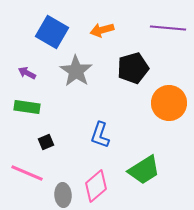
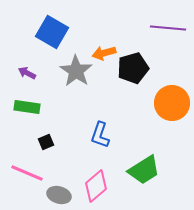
orange arrow: moved 2 px right, 23 px down
orange circle: moved 3 px right
gray ellipse: moved 4 px left; rotated 70 degrees counterclockwise
